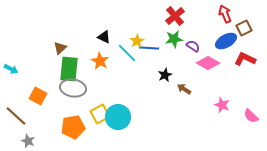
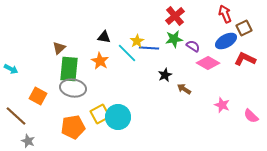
black triangle: rotated 16 degrees counterclockwise
brown triangle: moved 1 px left
